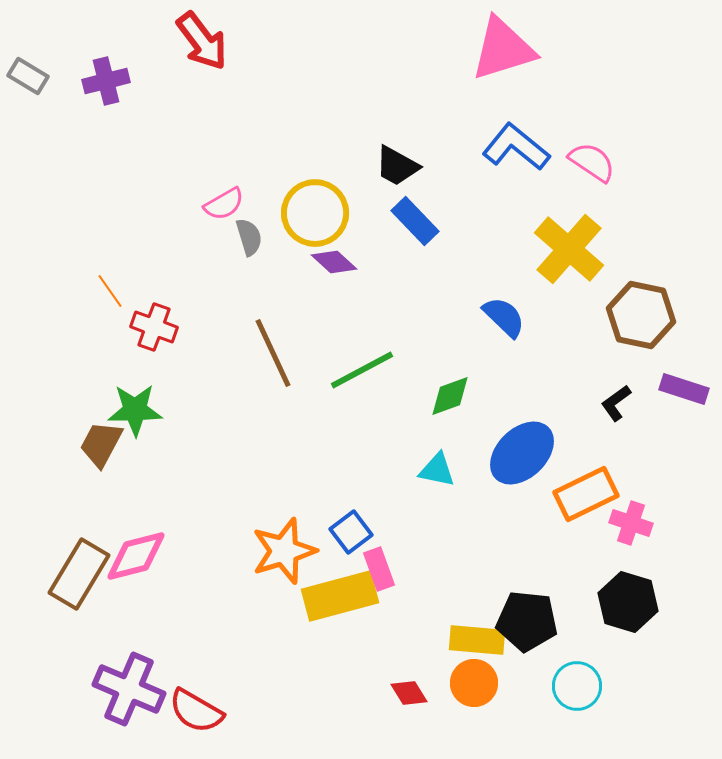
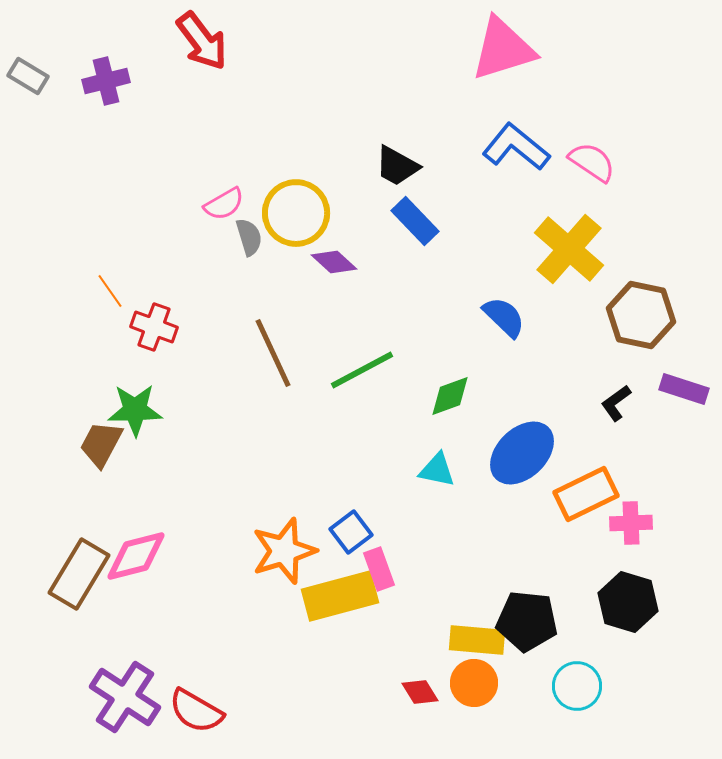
yellow circle at (315, 213): moved 19 px left
pink cross at (631, 523): rotated 21 degrees counterclockwise
purple cross at (129, 689): moved 4 px left, 8 px down; rotated 10 degrees clockwise
red diamond at (409, 693): moved 11 px right, 1 px up
